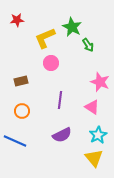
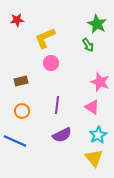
green star: moved 25 px right, 3 px up
purple line: moved 3 px left, 5 px down
